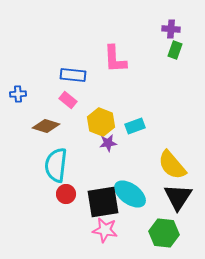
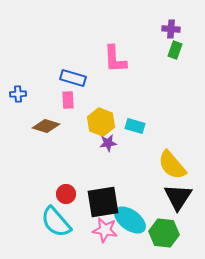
blue rectangle: moved 3 px down; rotated 10 degrees clockwise
pink rectangle: rotated 48 degrees clockwise
cyan rectangle: rotated 36 degrees clockwise
cyan semicircle: moved 57 px down; rotated 48 degrees counterclockwise
cyan ellipse: moved 26 px down
